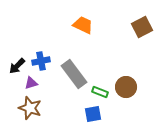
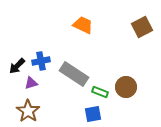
gray rectangle: rotated 20 degrees counterclockwise
brown star: moved 2 px left, 3 px down; rotated 15 degrees clockwise
